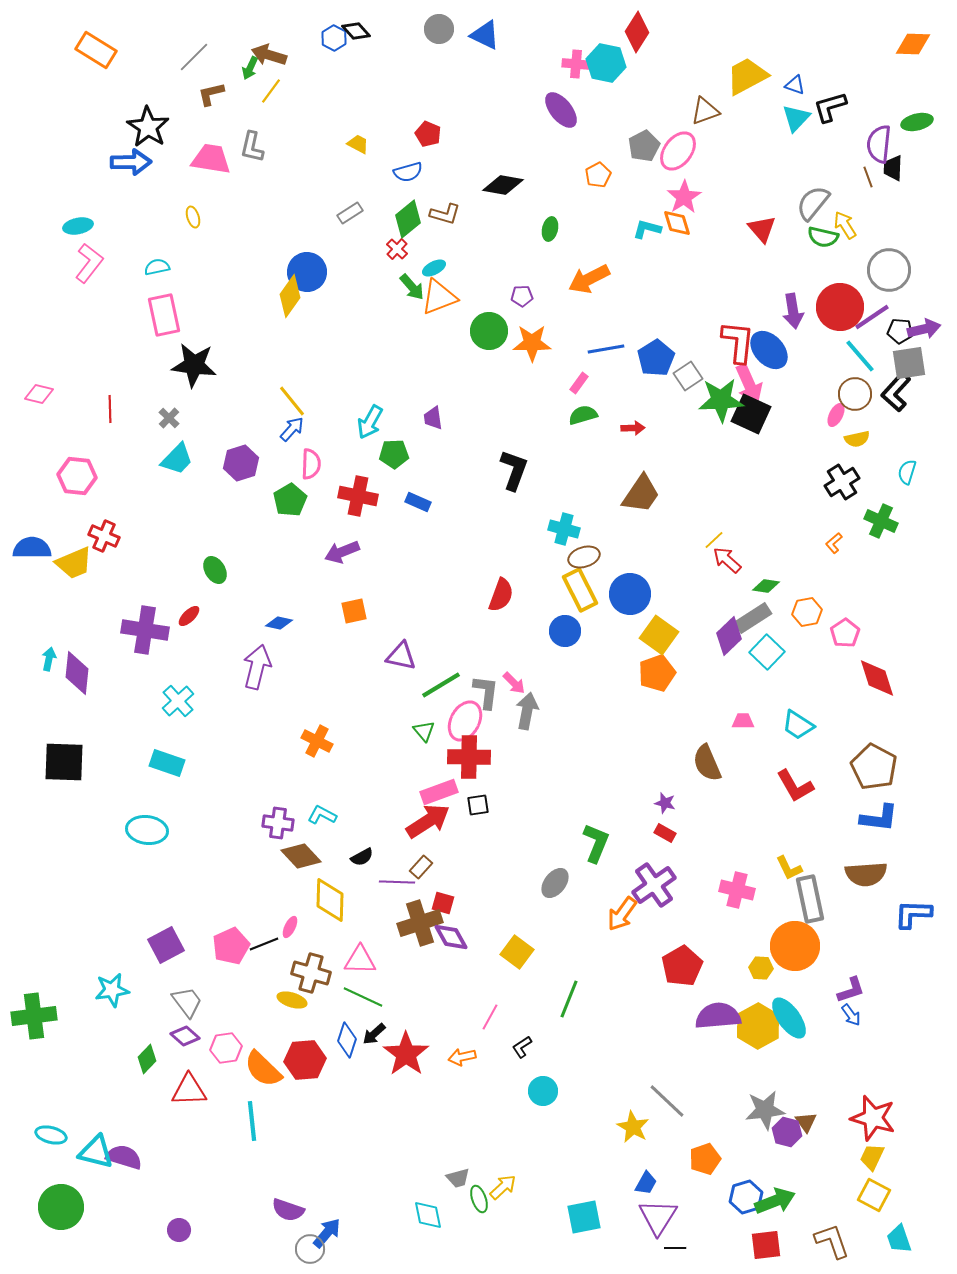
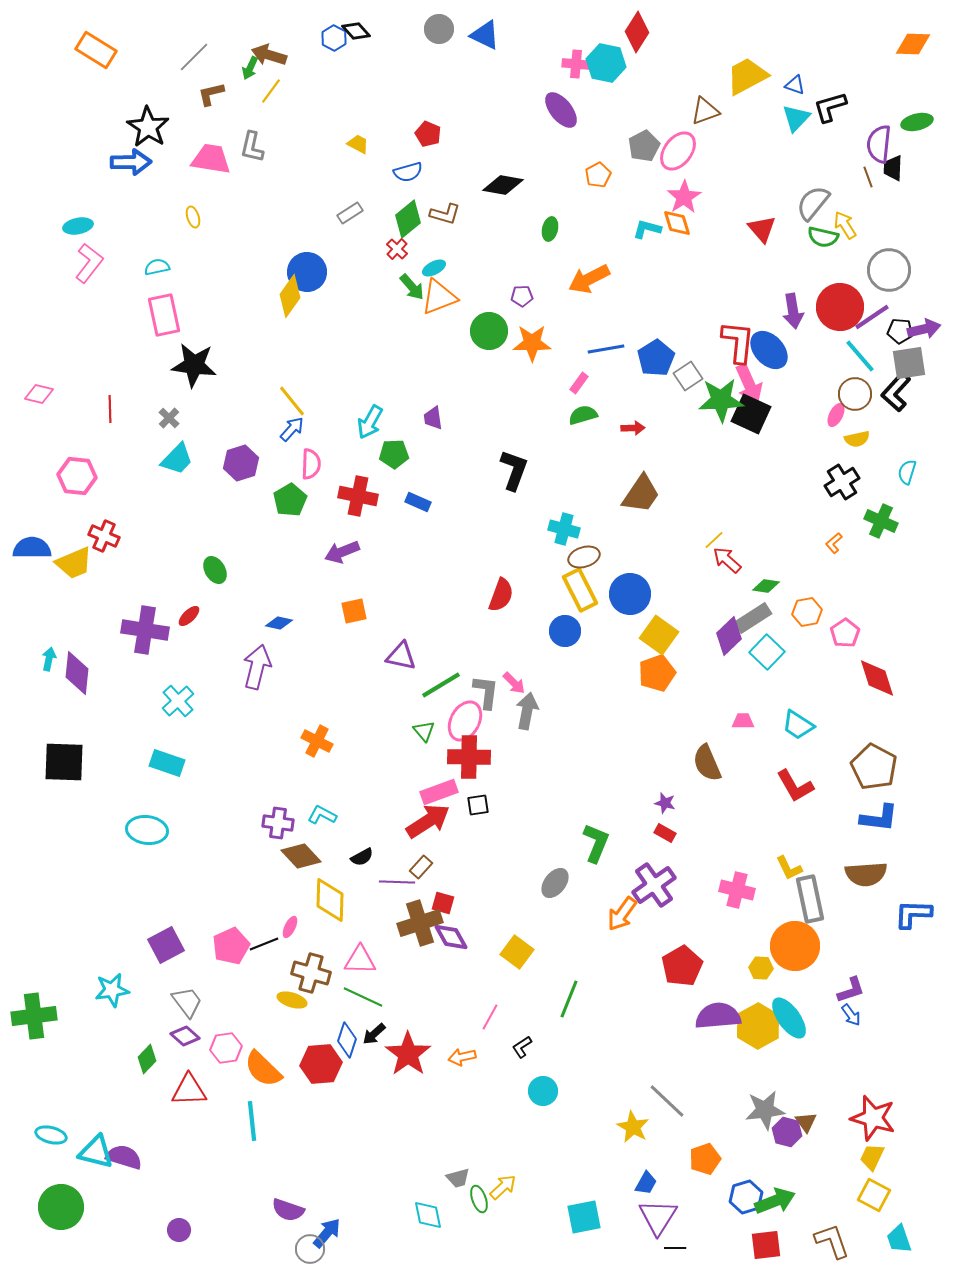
red star at (406, 1054): moved 2 px right
red hexagon at (305, 1060): moved 16 px right, 4 px down
